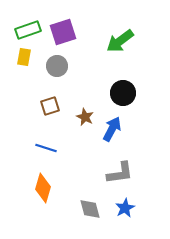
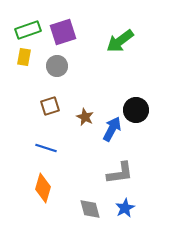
black circle: moved 13 px right, 17 px down
